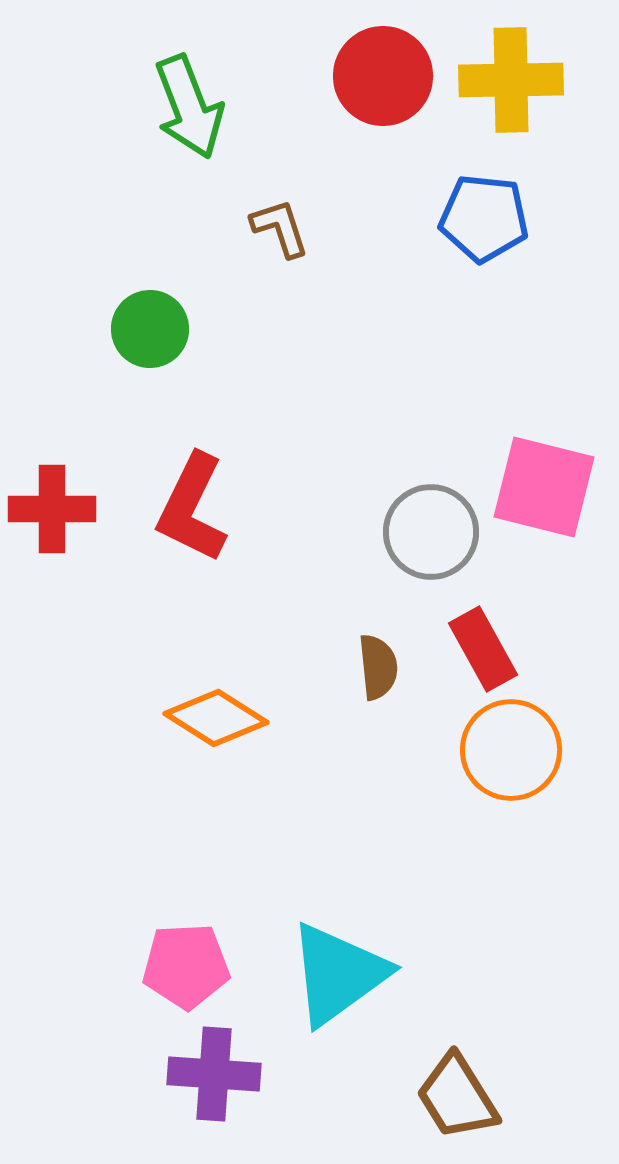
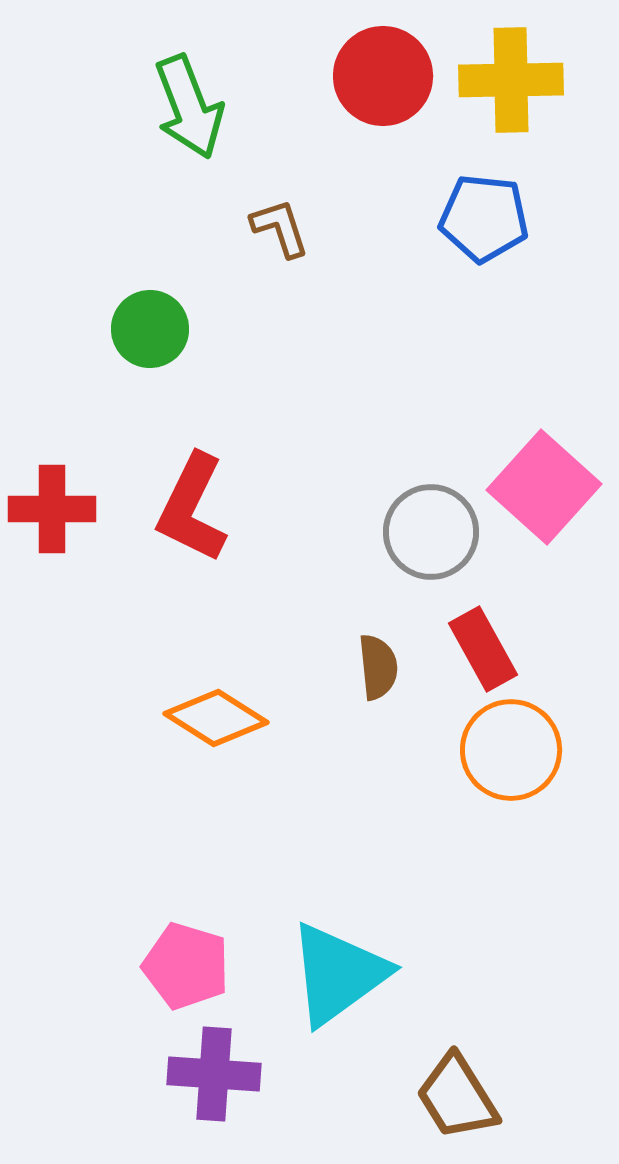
pink square: rotated 28 degrees clockwise
pink pentagon: rotated 20 degrees clockwise
